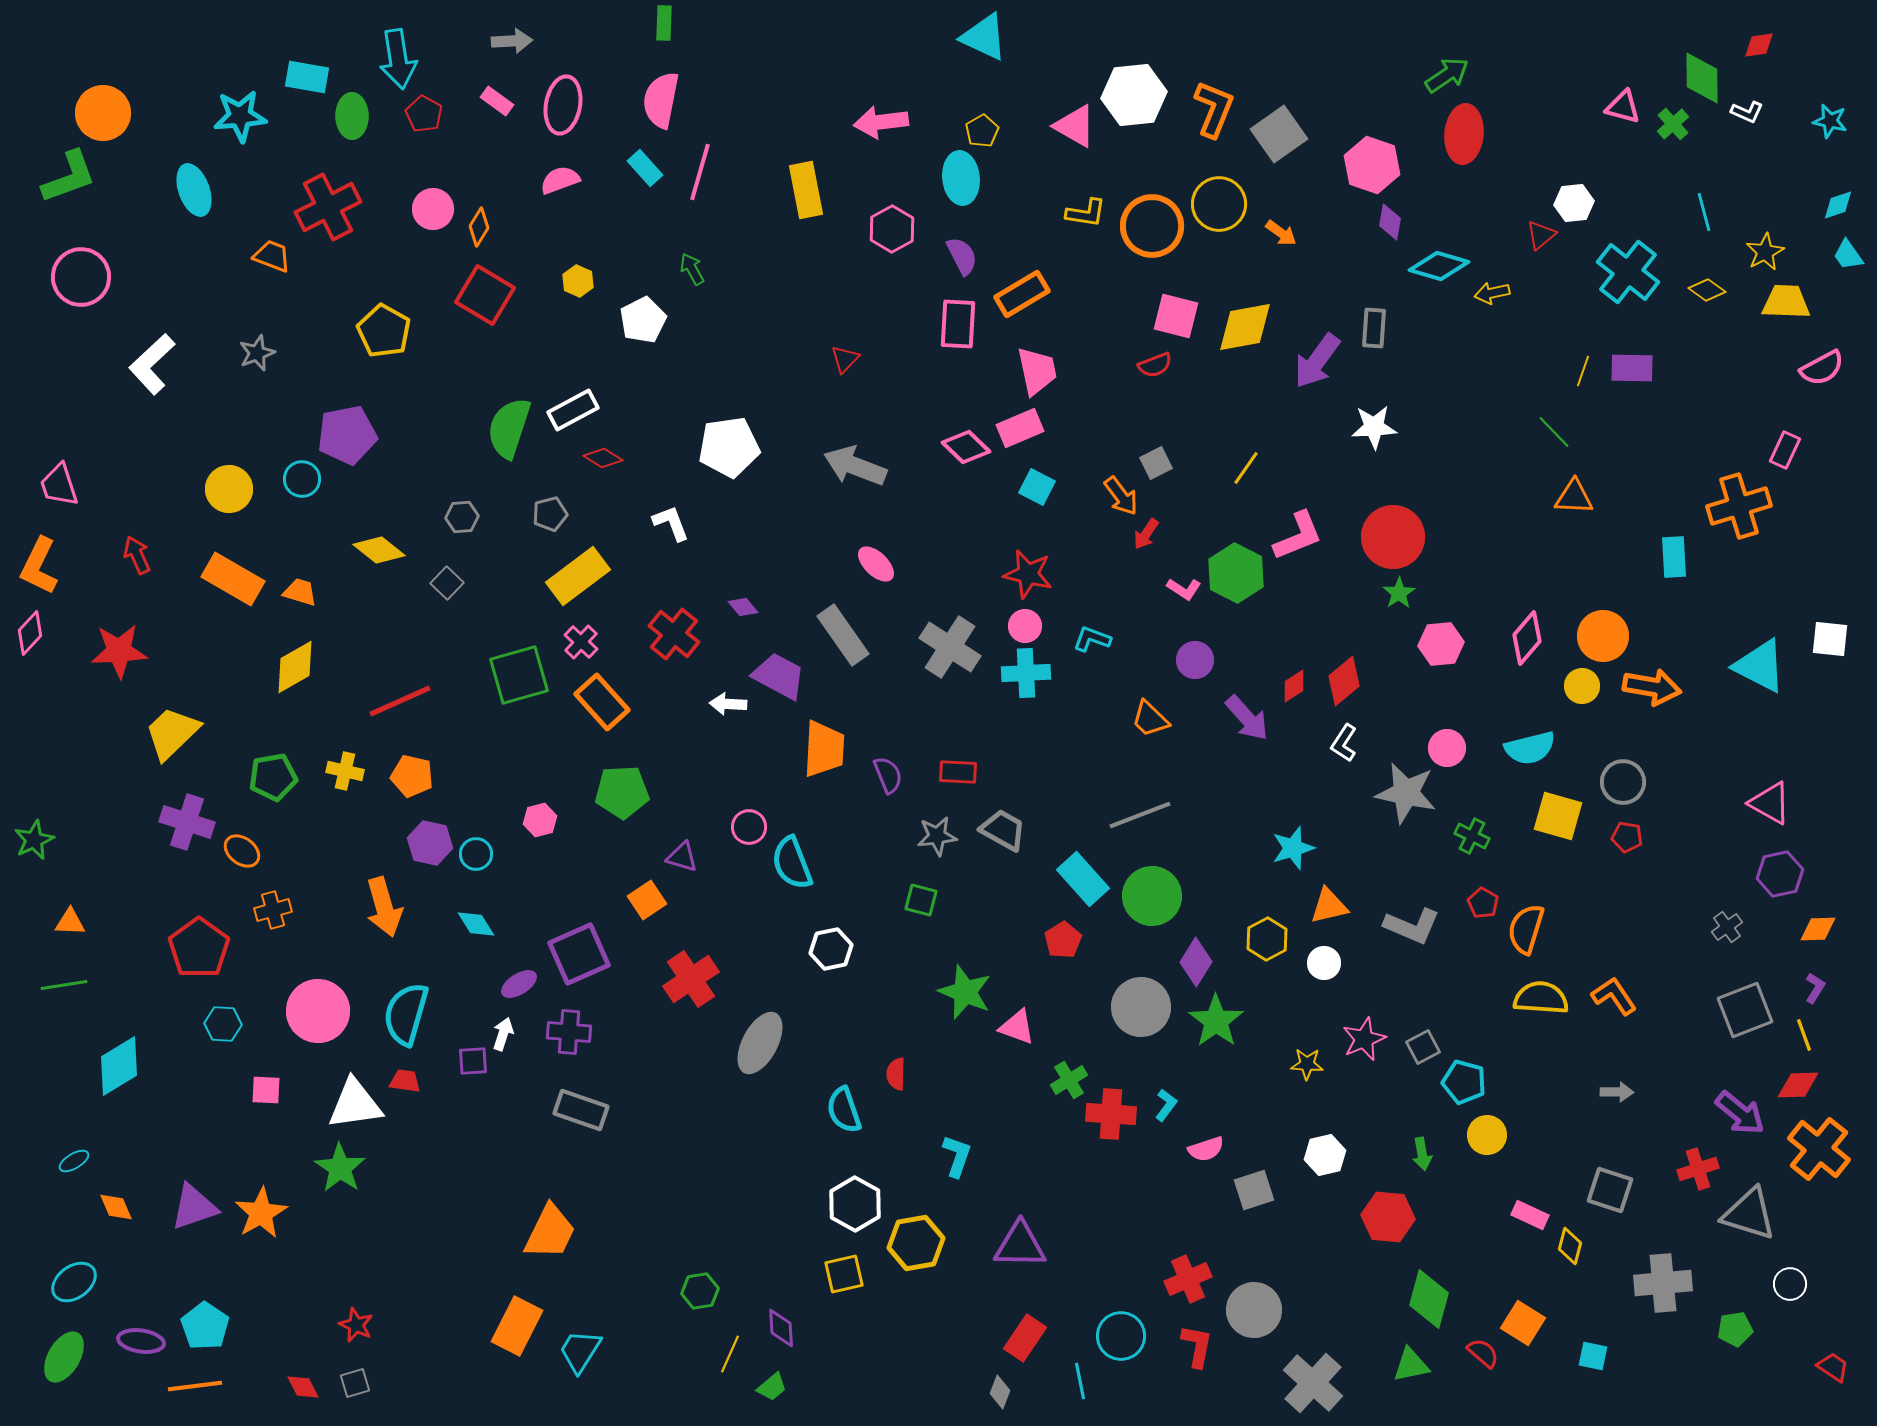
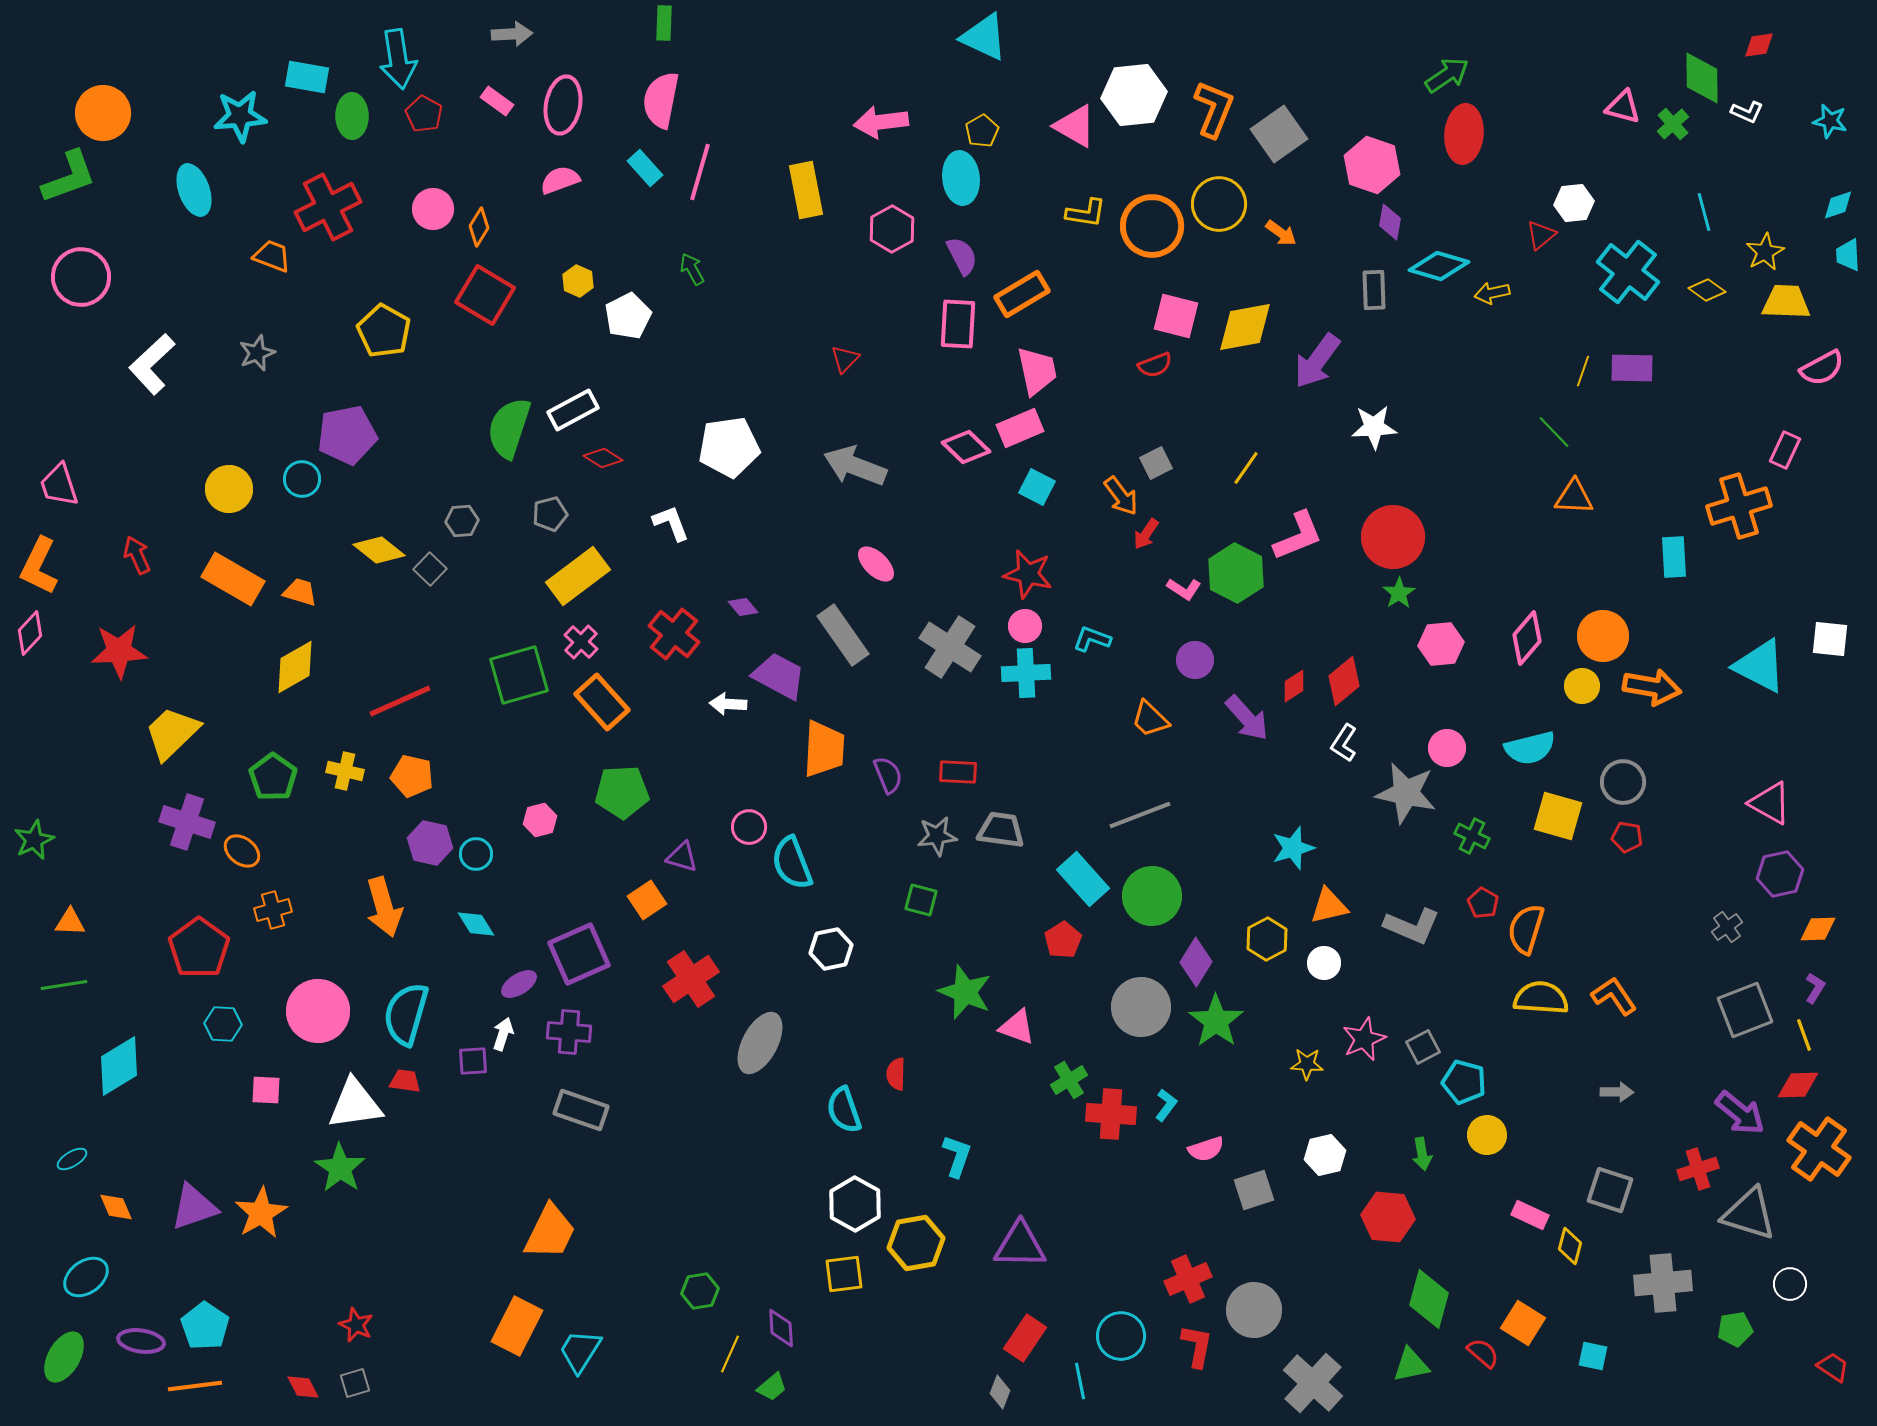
gray arrow at (512, 41): moved 7 px up
cyan trapezoid at (1848, 255): rotated 32 degrees clockwise
white pentagon at (643, 320): moved 15 px left, 4 px up
gray rectangle at (1374, 328): moved 38 px up; rotated 6 degrees counterclockwise
gray hexagon at (462, 517): moved 4 px down
gray square at (447, 583): moved 17 px left, 14 px up
green pentagon at (273, 777): rotated 27 degrees counterclockwise
gray trapezoid at (1003, 830): moved 2 px left; rotated 21 degrees counterclockwise
orange cross at (1819, 1149): rotated 4 degrees counterclockwise
cyan ellipse at (74, 1161): moved 2 px left, 2 px up
yellow square at (844, 1274): rotated 6 degrees clockwise
cyan ellipse at (74, 1282): moved 12 px right, 5 px up
